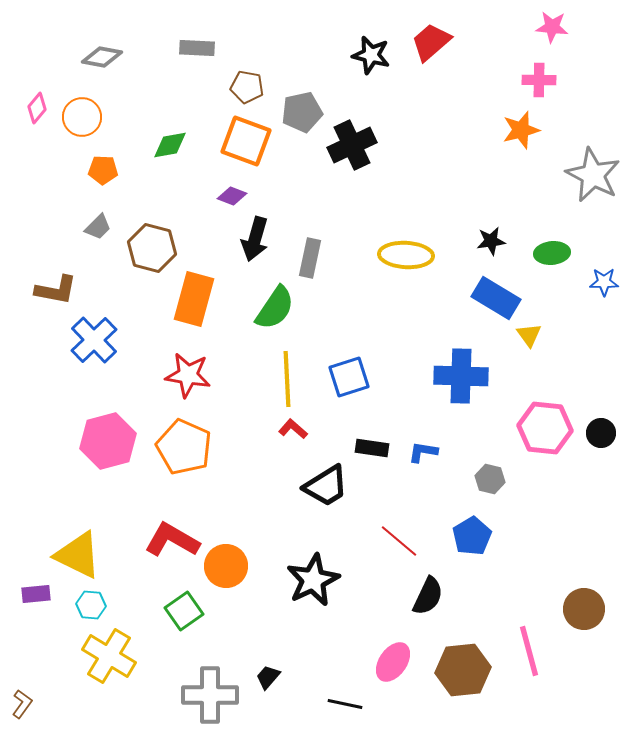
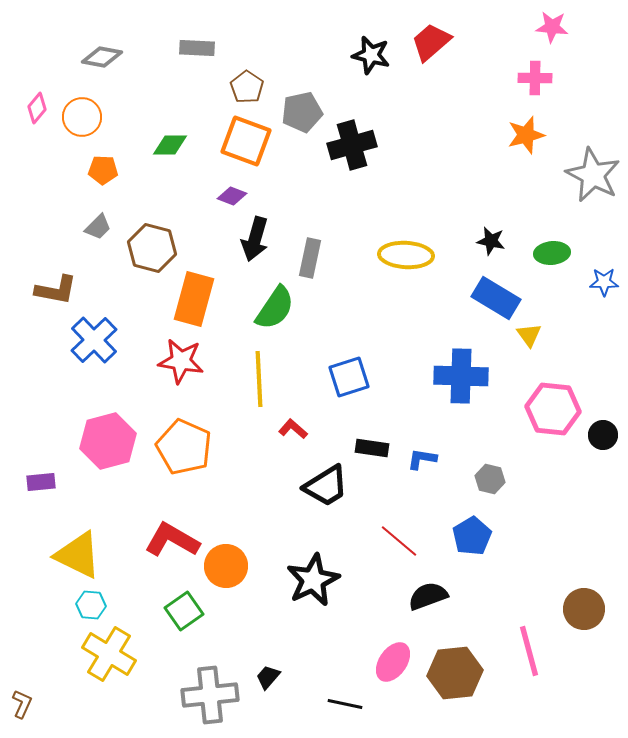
pink cross at (539, 80): moved 4 px left, 2 px up
brown pentagon at (247, 87): rotated 24 degrees clockwise
orange star at (521, 130): moved 5 px right, 5 px down
green diamond at (170, 145): rotated 9 degrees clockwise
black cross at (352, 145): rotated 9 degrees clockwise
black star at (491, 241): rotated 20 degrees clockwise
red star at (188, 375): moved 7 px left, 14 px up
yellow line at (287, 379): moved 28 px left
pink hexagon at (545, 428): moved 8 px right, 19 px up
black circle at (601, 433): moved 2 px right, 2 px down
blue L-shape at (423, 452): moved 1 px left, 7 px down
purple rectangle at (36, 594): moved 5 px right, 112 px up
black semicircle at (428, 596): rotated 135 degrees counterclockwise
yellow cross at (109, 656): moved 2 px up
brown hexagon at (463, 670): moved 8 px left, 3 px down
gray cross at (210, 695): rotated 6 degrees counterclockwise
brown L-shape at (22, 704): rotated 12 degrees counterclockwise
